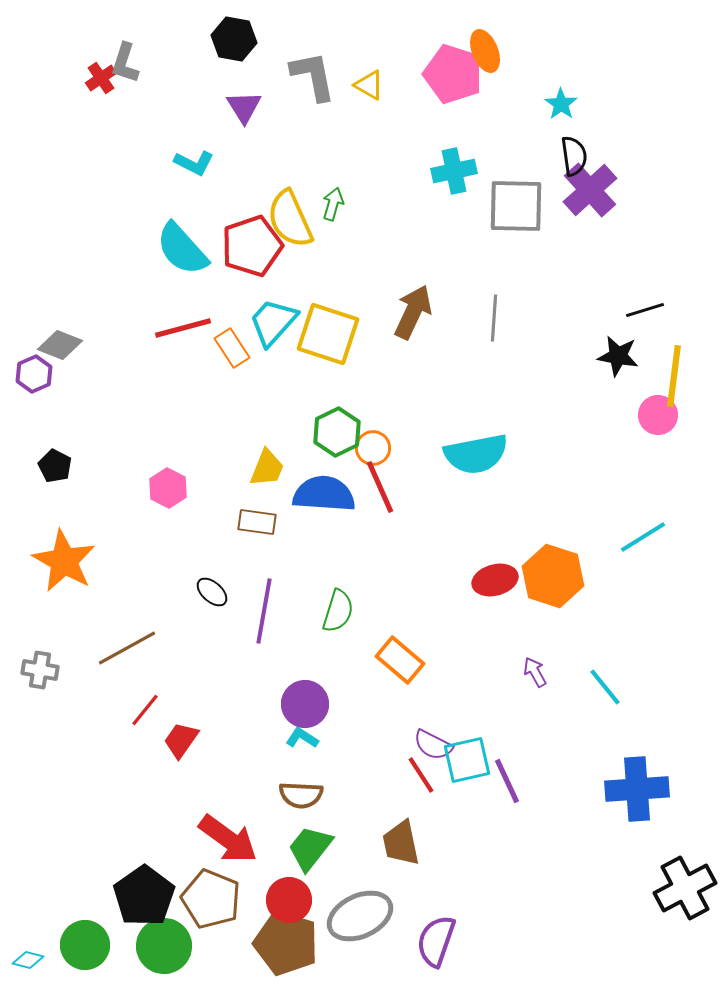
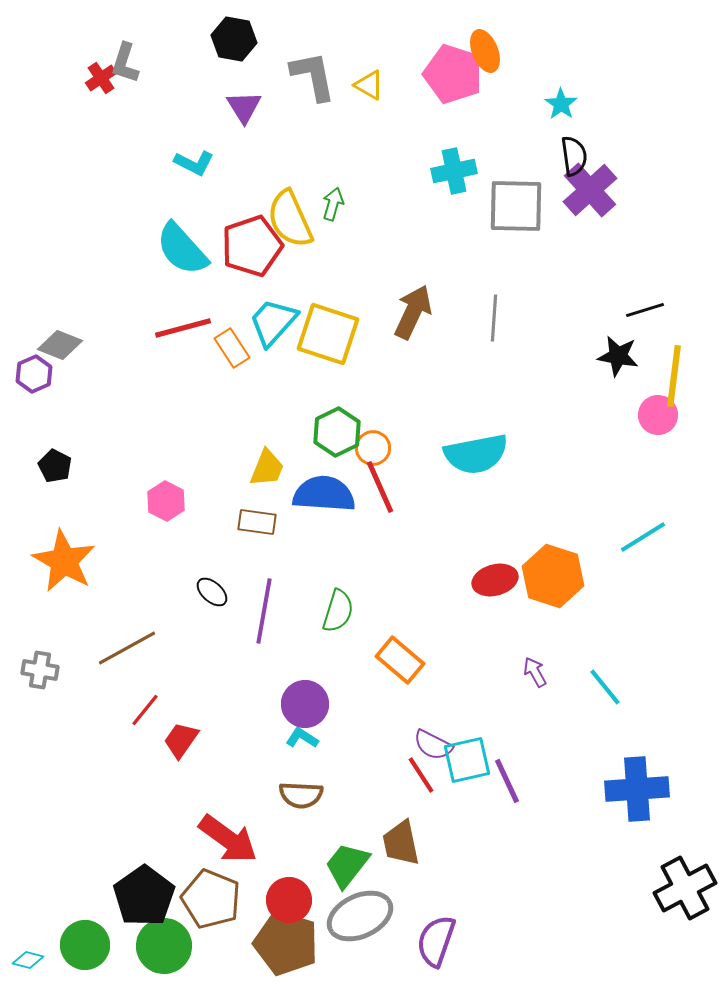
pink hexagon at (168, 488): moved 2 px left, 13 px down
green trapezoid at (310, 848): moved 37 px right, 17 px down
